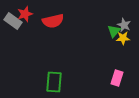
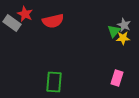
red star: rotated 28 degrees counterclockwise
gray rectangle: moved 1 px left, 2 px down
